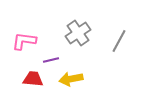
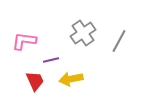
gray cross: moved 5 px right
red trapezoid: moved 2 px right, 2 px down; rotated 60 degrees clockwise
